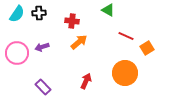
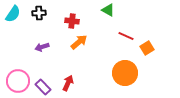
cyan semicircle: moved 4 px left
pink circle: moved 1 px right, 28 px down
red arrow: moved 18 px left, 2 px down
